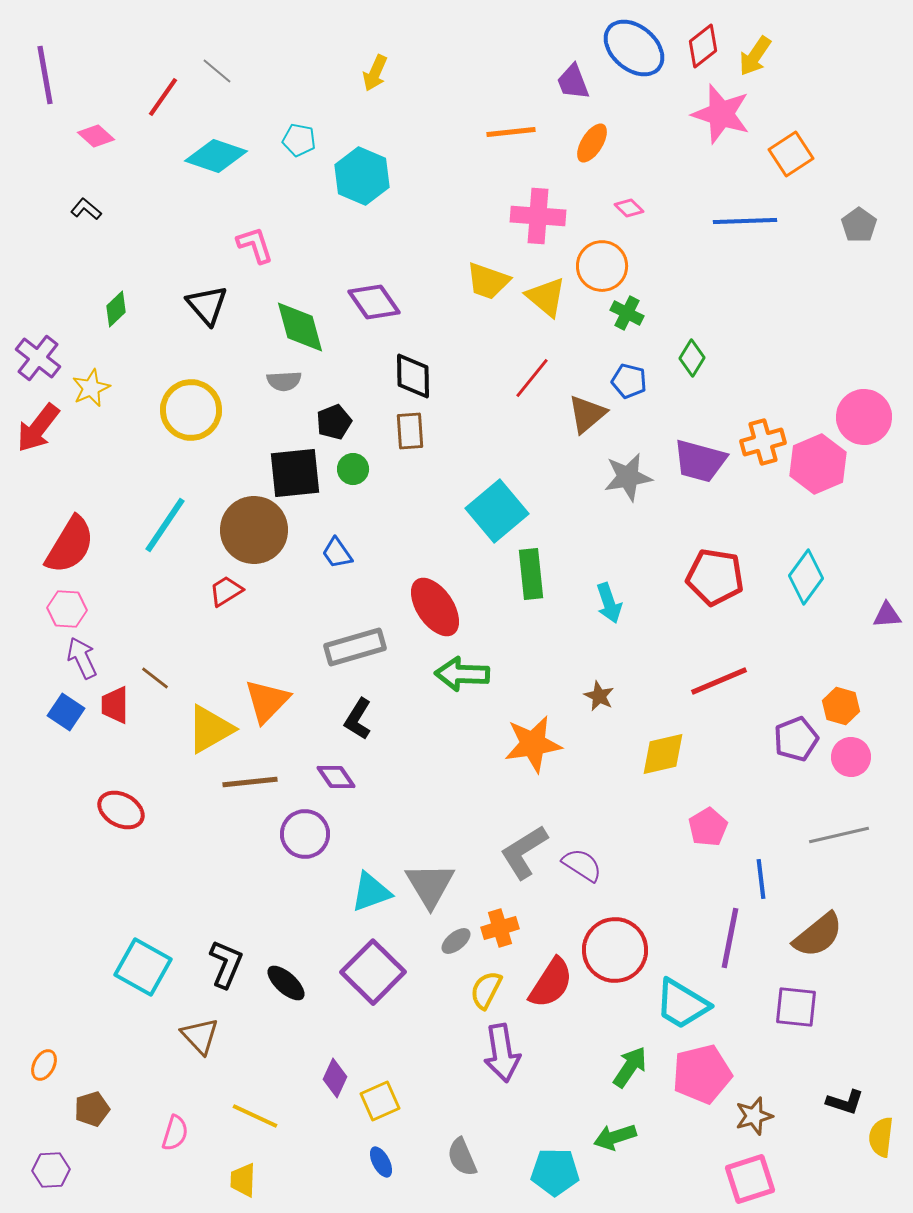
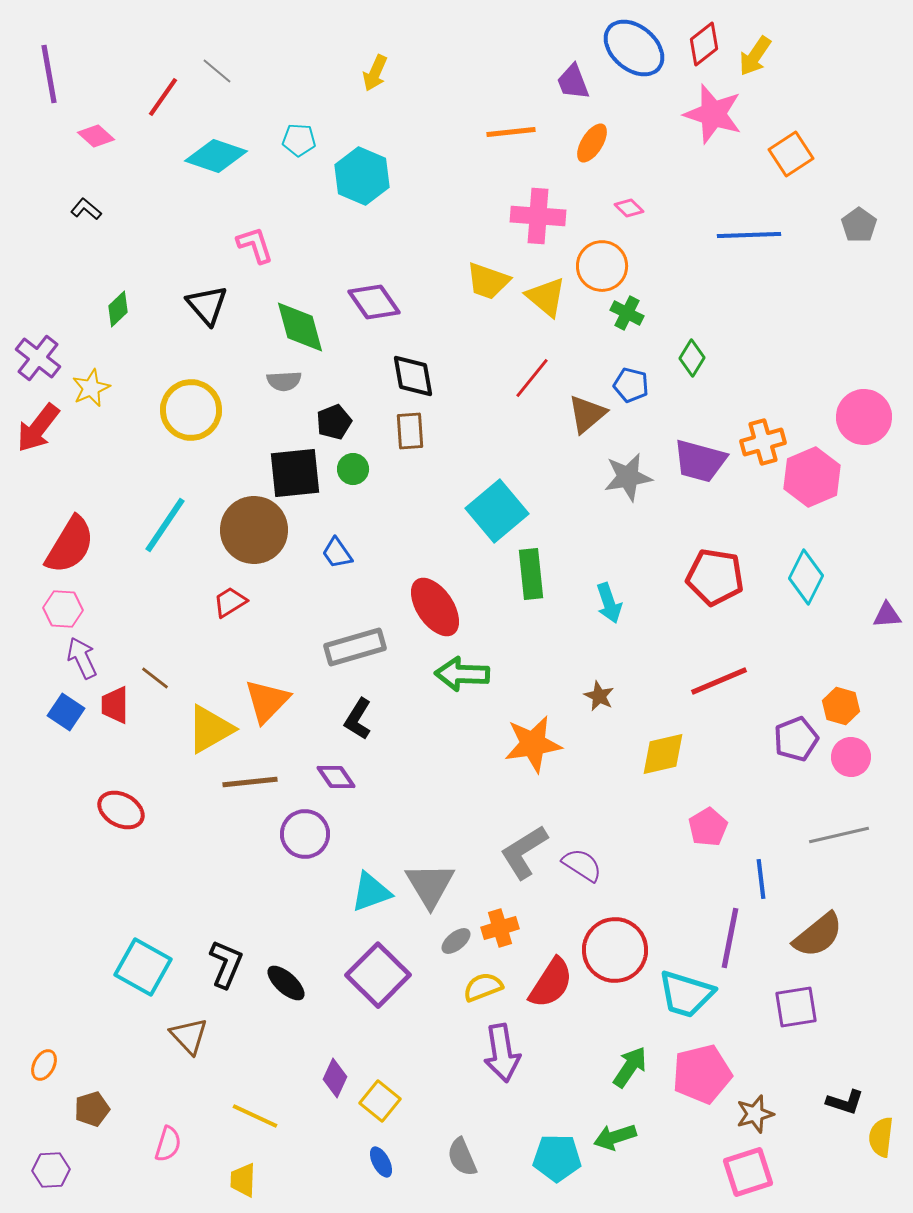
red diamond at (703, 46): moved 1 px right, 2 px up
purple line at (45, 75): moved 4 px right, 1 px up
pink star at (721, 114): moved 8 px left
cyan pentagon at (299, 140): rotated 8 degrees counterclockwise
blue line at (745, 221): moved 4 px right, 14 px down
green diamond at (116, 309): moved 2 px right
black diamond at (413, 376): rotated 9 degrees counterclockwise
blue pentagon at (629, 381): moved 2 px right, 4 px down
pink hexagon at (818, 464): moved 6 px left, 13 px down
cyan diamond at (806, 577): rotated 10 degrees counterclockwise
red trapezoid at (226, 591): moved 4 px right, 11 px down
pink hexagon at (67, 609): moved 4 px left
purple square at (373, 972): moved 5 px right, 3 px down
yellow semicircle at (486, 990): moved 3 px left, 3 px up; rotated 42 degrees clockwise
cyan trapezoid at (682, 1004): moved 4 px right, 10 px up; rotated 14 degrees counterclockwise
purple square at (796, 1007): rotated 15 degrees counterclockwise
brown triangle at (200, 1036): moved 11 px left
yellow square at (380, 1101): rotated 27 degrees counterclockwise
brown star at (754, 1116): moved 1 px right, 2 px up
pink semicircle at (175, 1133): moved 7 px left, 11 px down
cyan pentagon at (555, 1172): moved 2 px right, 14 px up
pink square at (750, 1179): moved 2 px left, 7 px up
